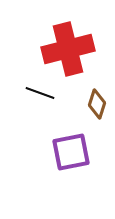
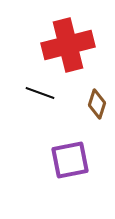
red cross: moved 4 px up
purple square: moved 1 px left, 8 px down
